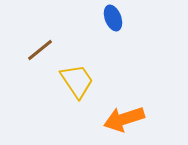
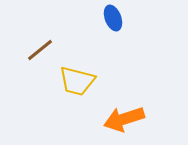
yellow trapezoid: rotated 138 degrees clockwise
